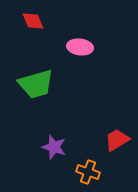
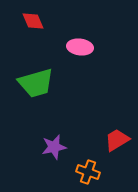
green trapezoid: moved 1 px up
purple star: rotated 30 degrees counterclockwise
